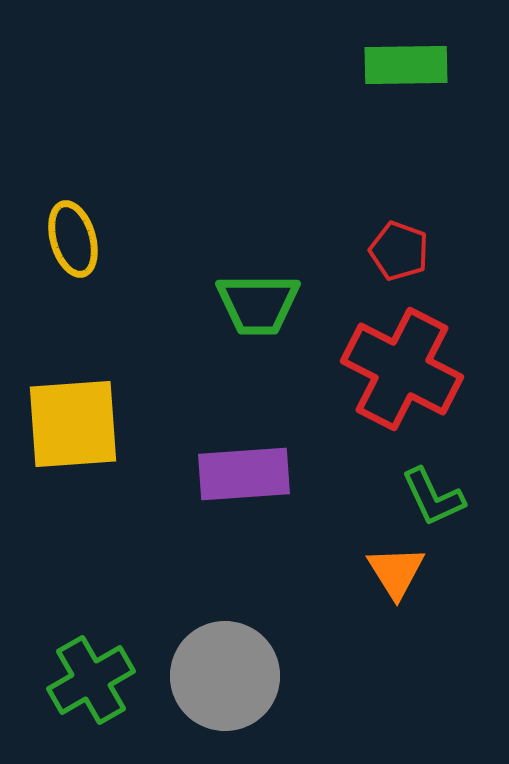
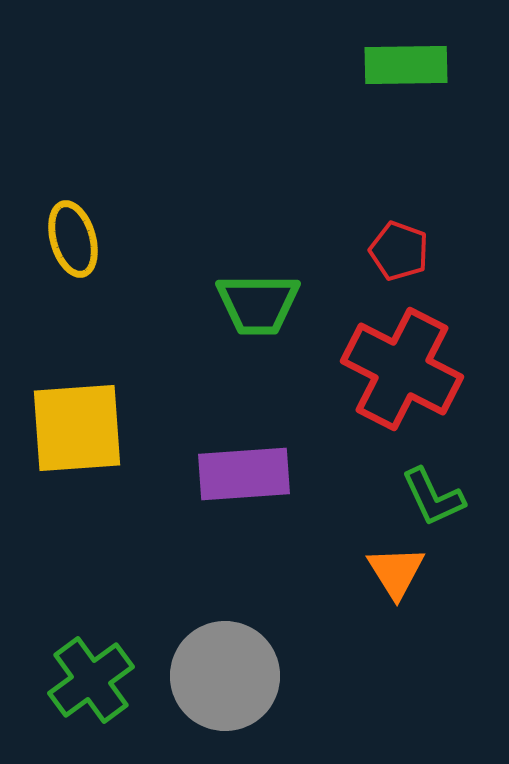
yellow square: moved 4 px right, 4 px down
green cross: rotated 6 degrees counterclockwise
